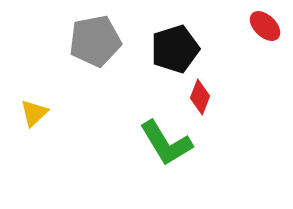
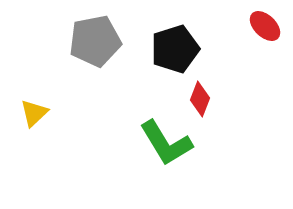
red diamond: moved 2 px down
